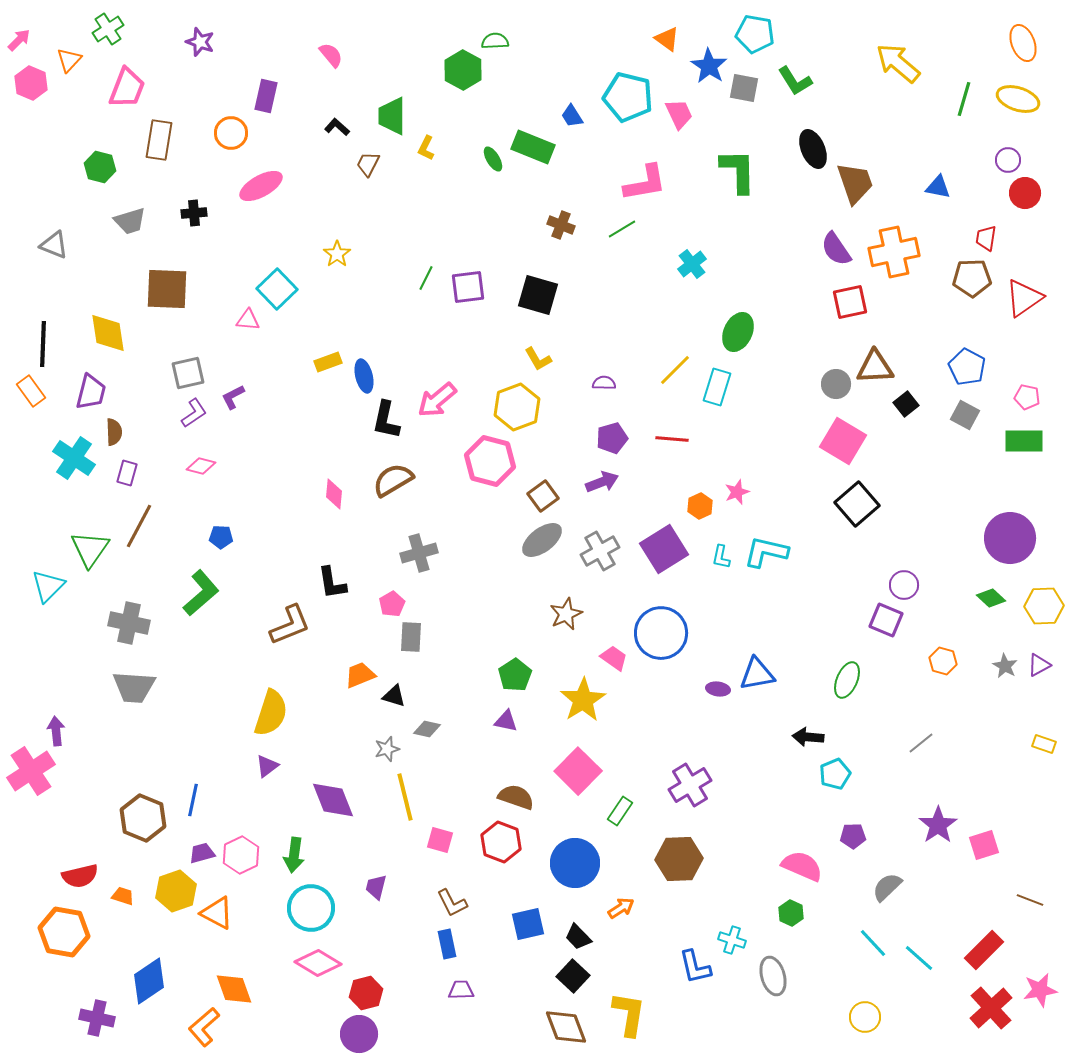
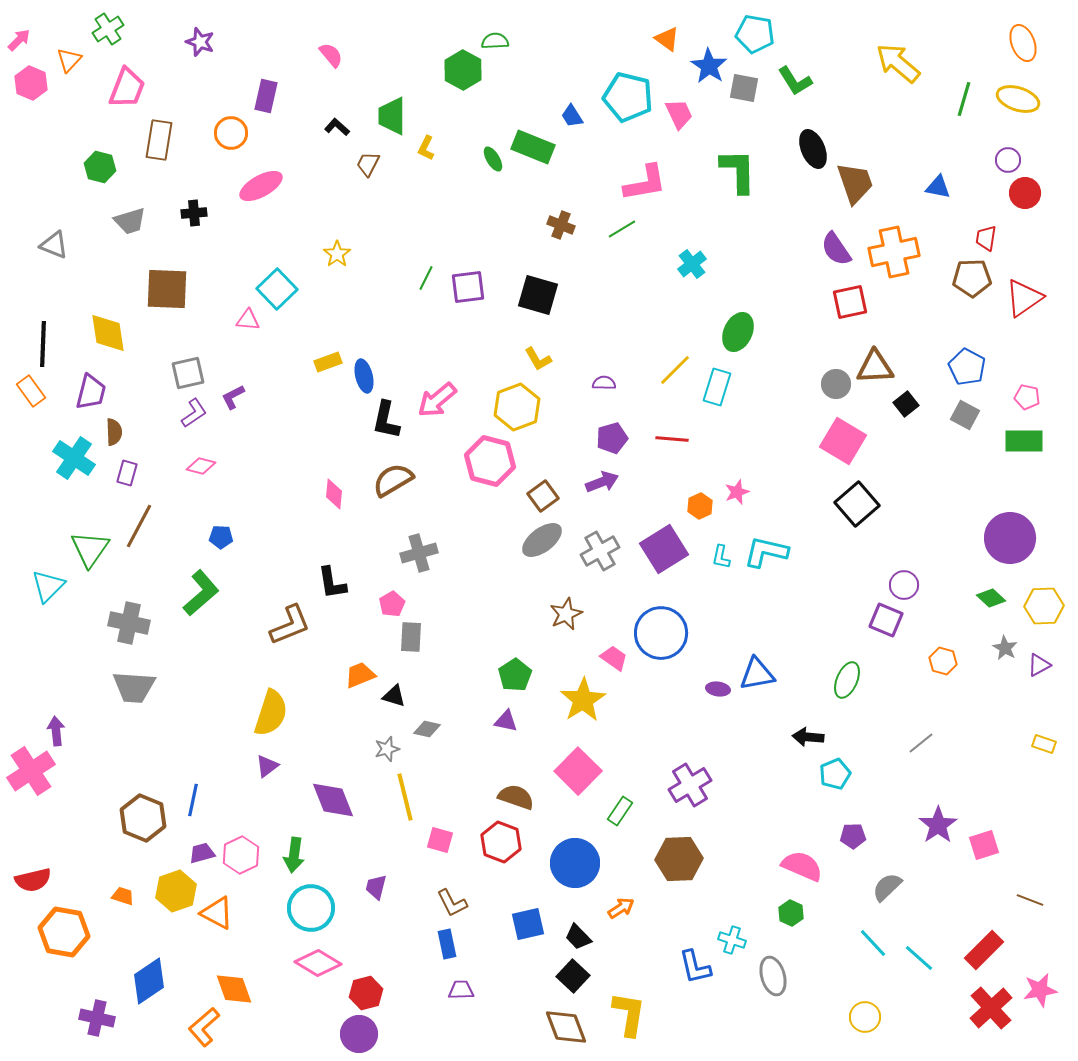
gray star at (1005, 666): moved 18 px up
red semicircle at (80, 876): moved 47 px left, 4 px down
